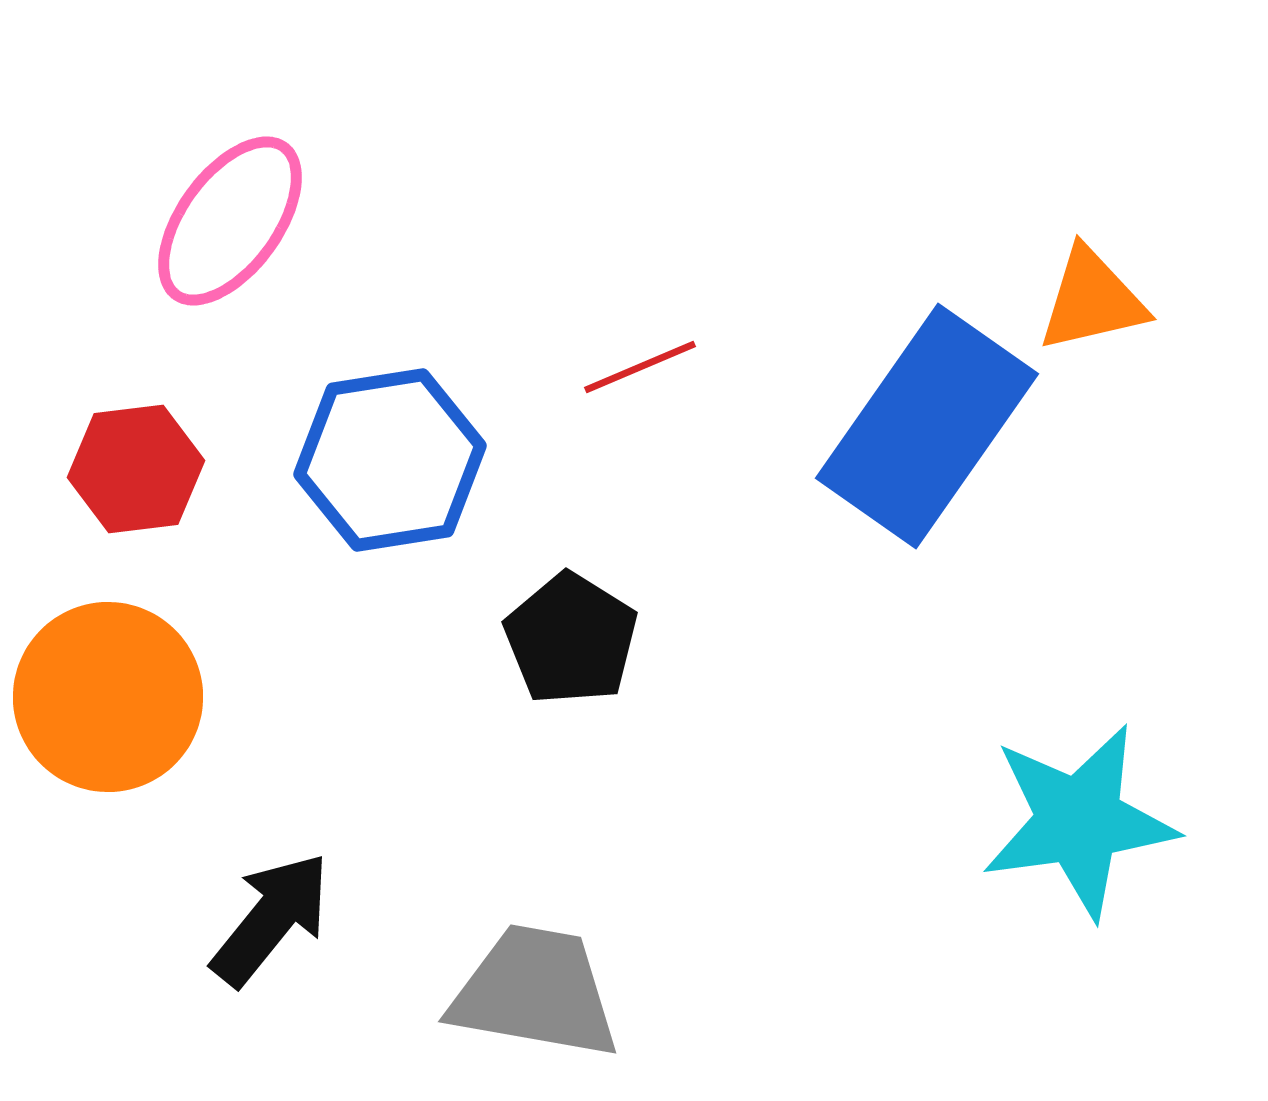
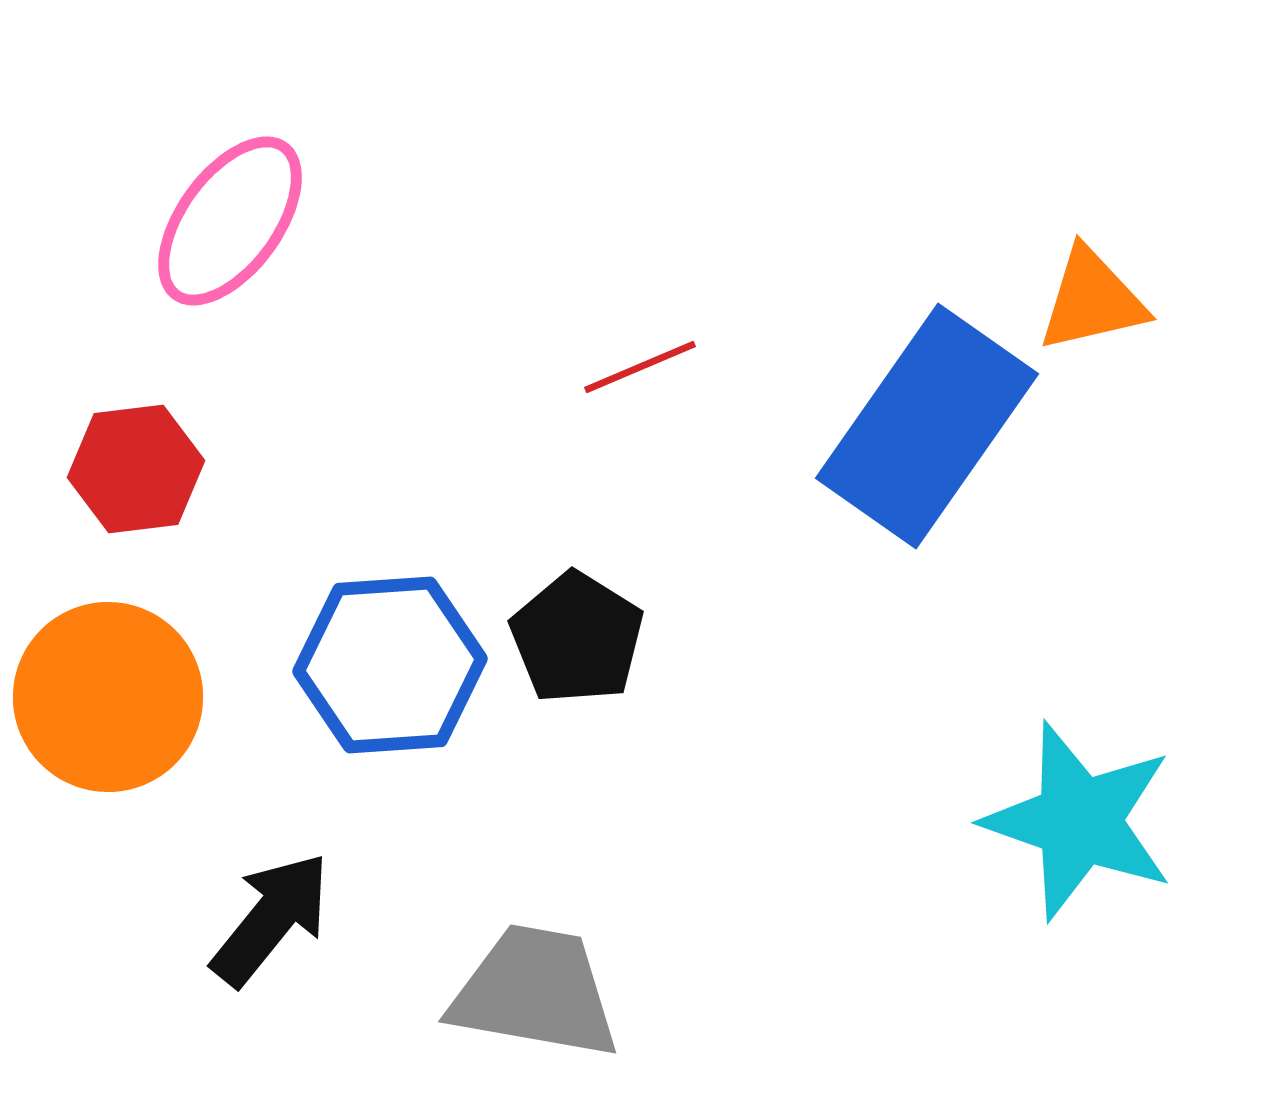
blue hexagon: moved 205 px down; rotated 5 degrees clockwise
black pentagon: moved 6 px right, 1 px up
cyan star: rotated 27 degrees clockwise
